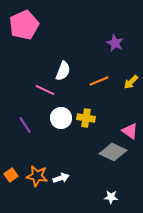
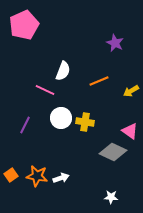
yellow arrow: moved 9 px down; rotated 14 degrees clockwise
yellow cross: moved 1 px left, 4 px down
purple line: rotated 60 degrees clockwise
